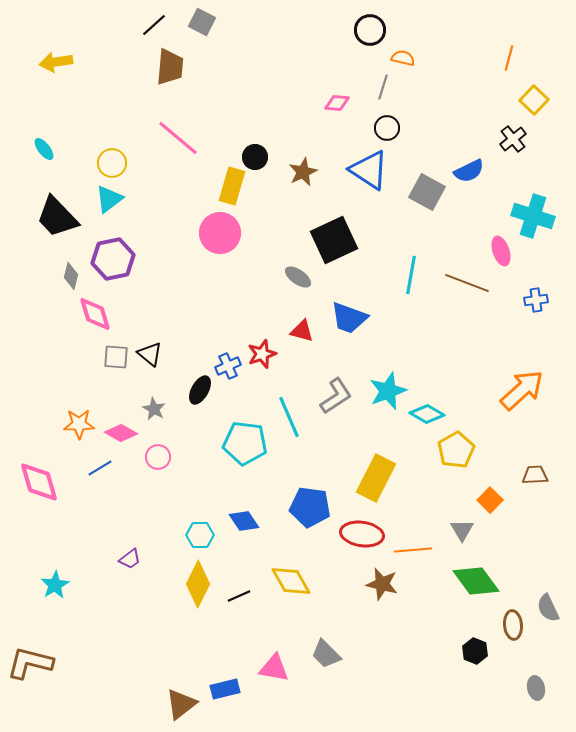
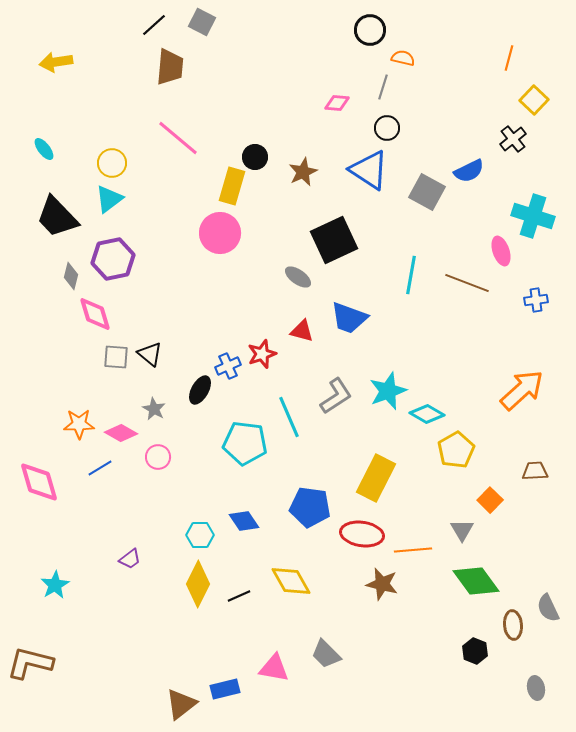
brown trapezoid at (535, 475): moved 4 px up
